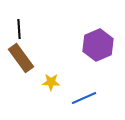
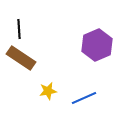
purple hexagon: moved 1 px left
brown rectangle: rotated 20 degrees counterclockwise
yellow star: moved 3 px left, 9 px down; rotated 12 degrees counterclockwise
